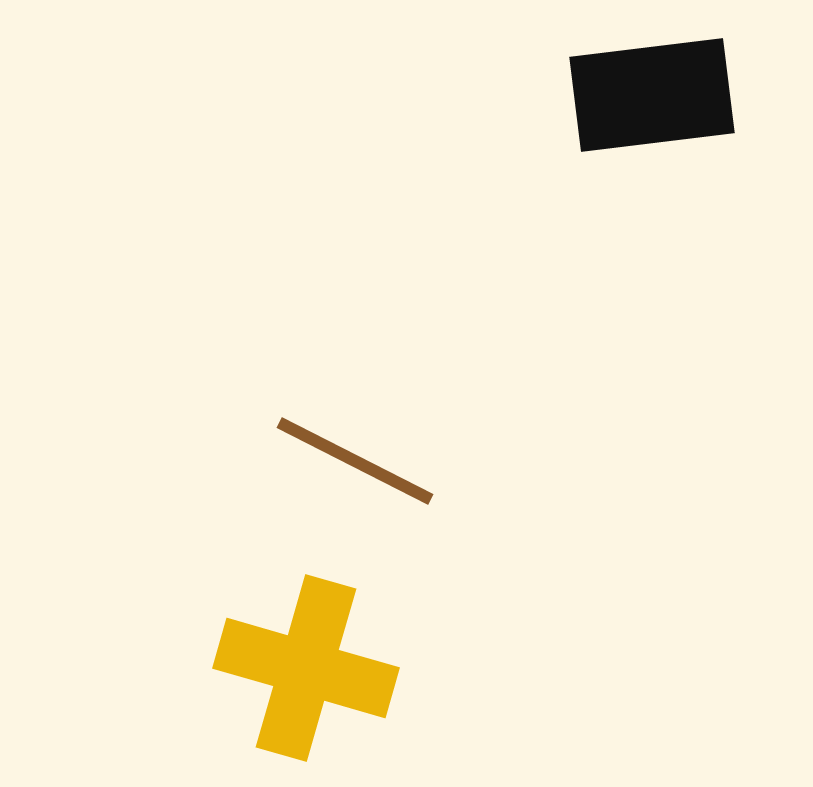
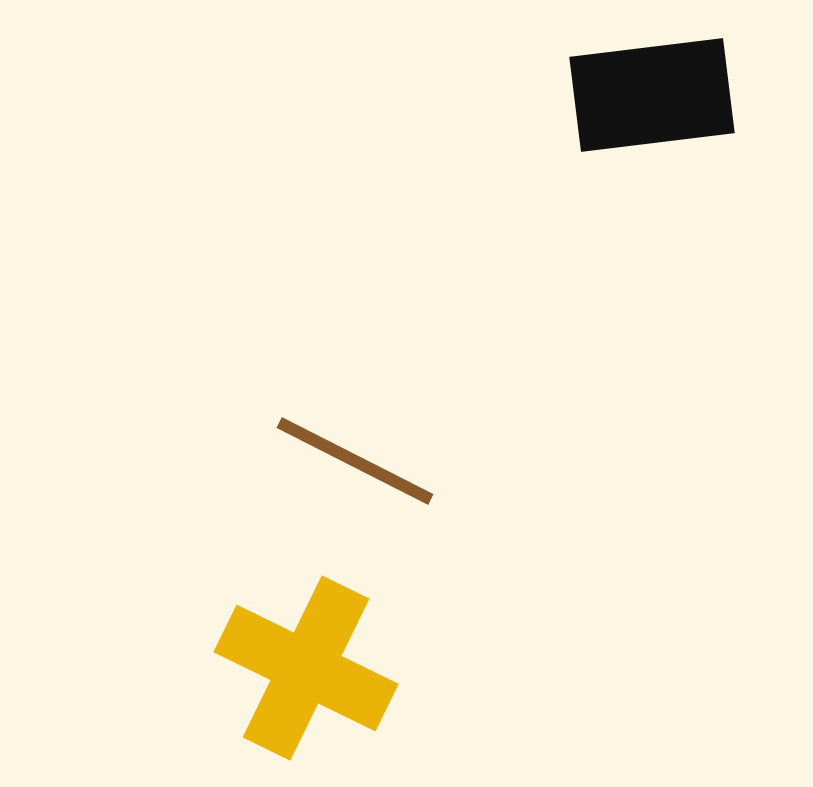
yellow cross: rotated 10 degrees clockwise
